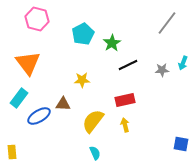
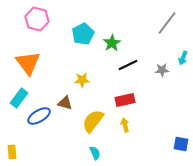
cyan arrow: moved 5 px up
brown triangle: moved 2 px right, 1 px up; rotated 14 degrees clockwise
